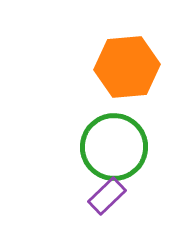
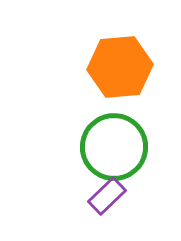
orange hexagon: moved 7 px left
